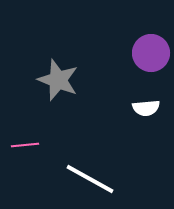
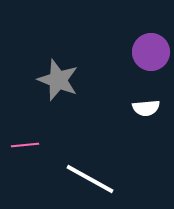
purple circle: moved 1 px up
